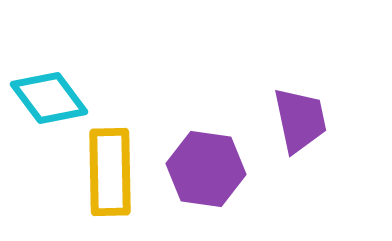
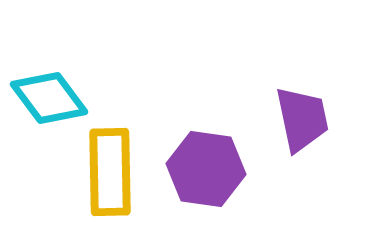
purple trapezoid: moved 2 px right, 1 px up
